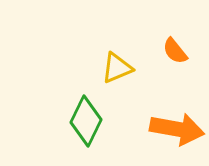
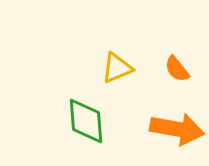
orange semicircle: moved 2 px right, 18 px down
green diamond: rotated 30 degrees counterclockwise
